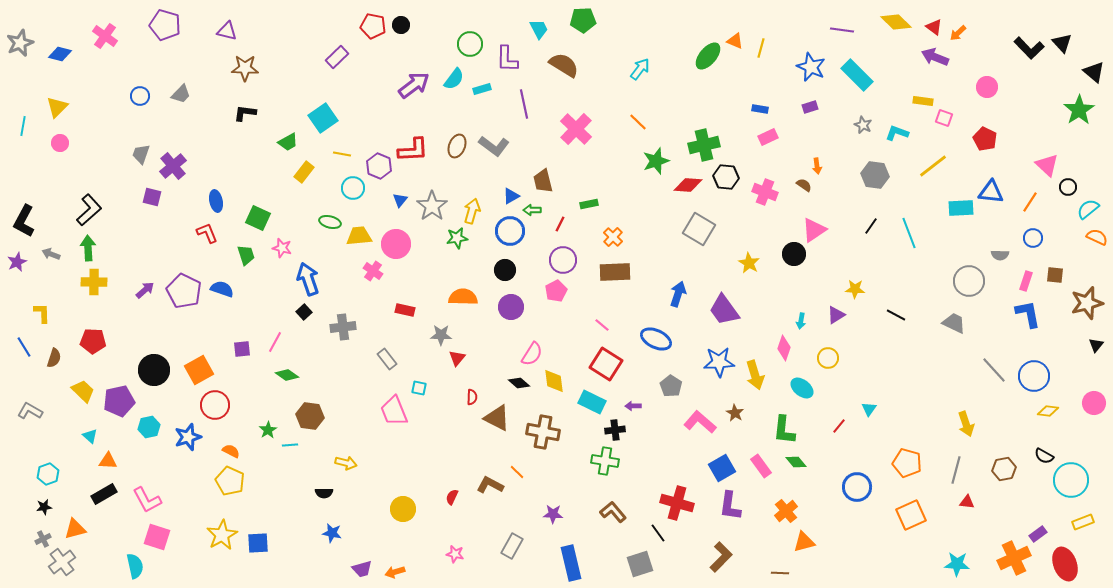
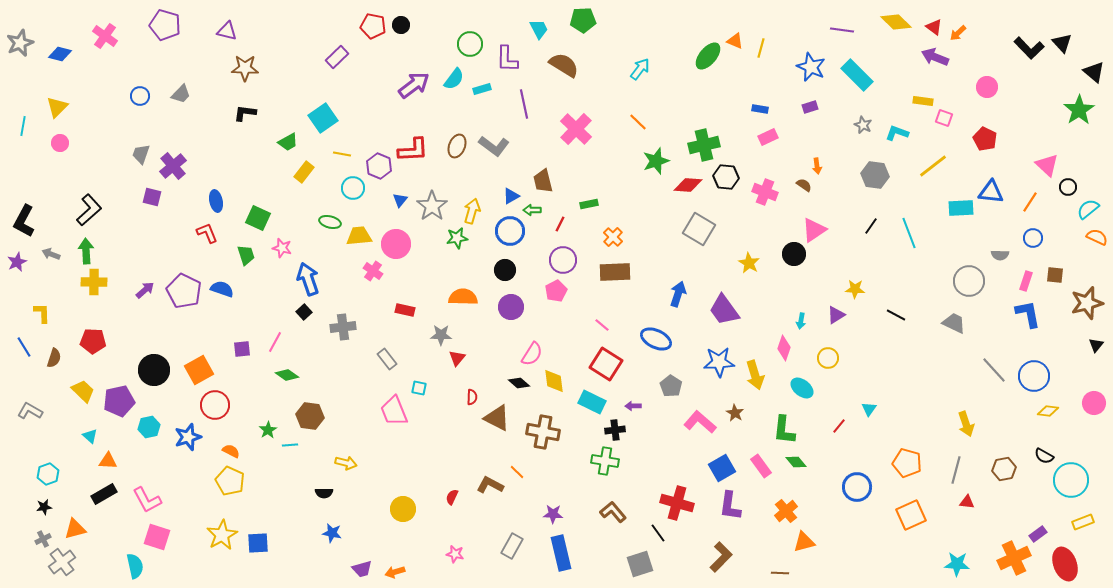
green arrow at (88, 248): moved 2 px left, 3 px down
blue rectangle at (571, 563): moved 10 px left, 10 px up
